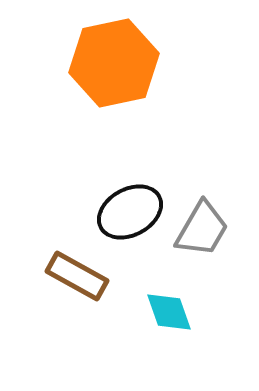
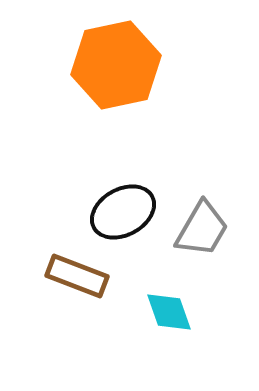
orange hexagon: moved 2 px right, 2 px down
black ellipse: moved 7 px left
brown rectangle: rotated 8 degrees counterclockwise
